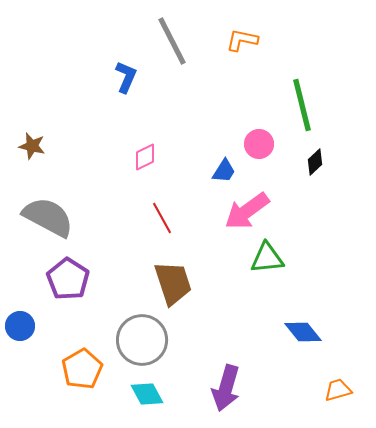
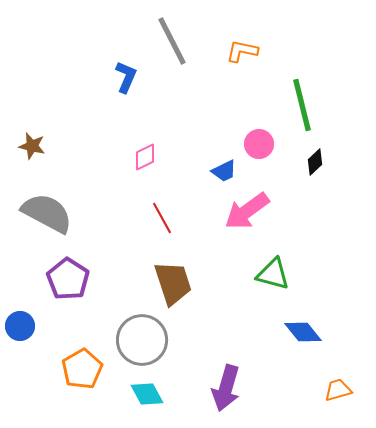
orange L-shape: moved 11 px down
blue trapezoid: rotated 32 degrees clockwise
gray semicircle: moved 1 px left, 4 px up
green triangle: moved 6 px right, 16 px down; rotated 21 degrees clockwise
